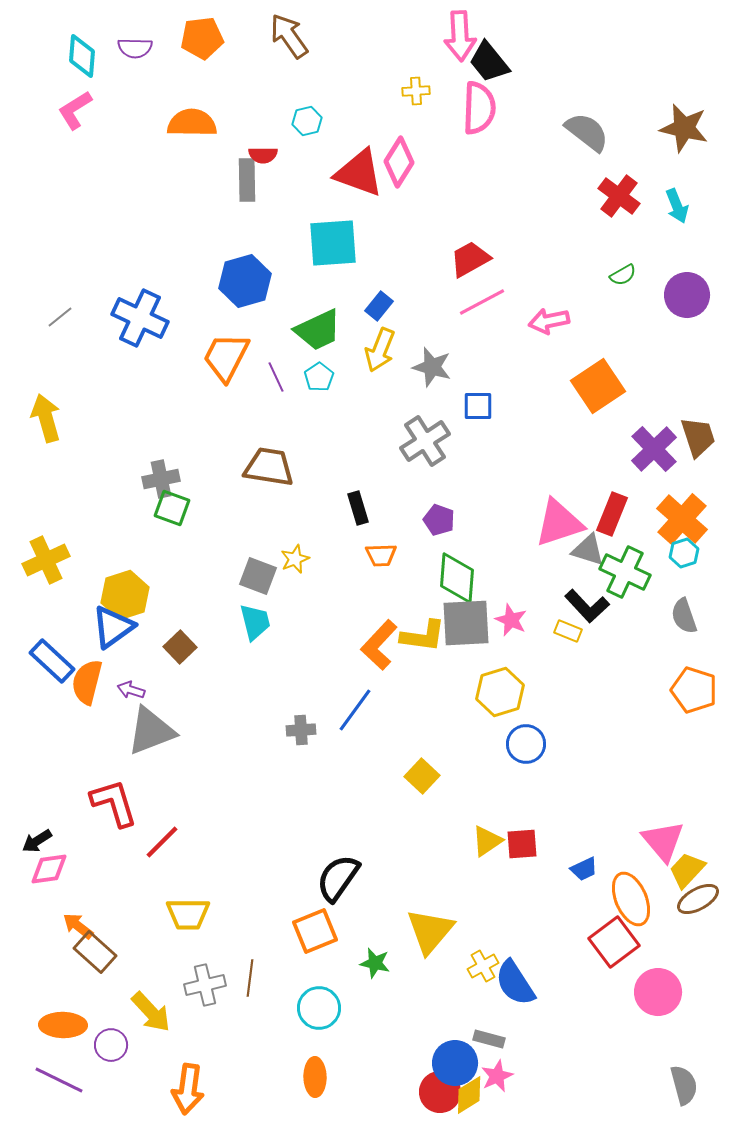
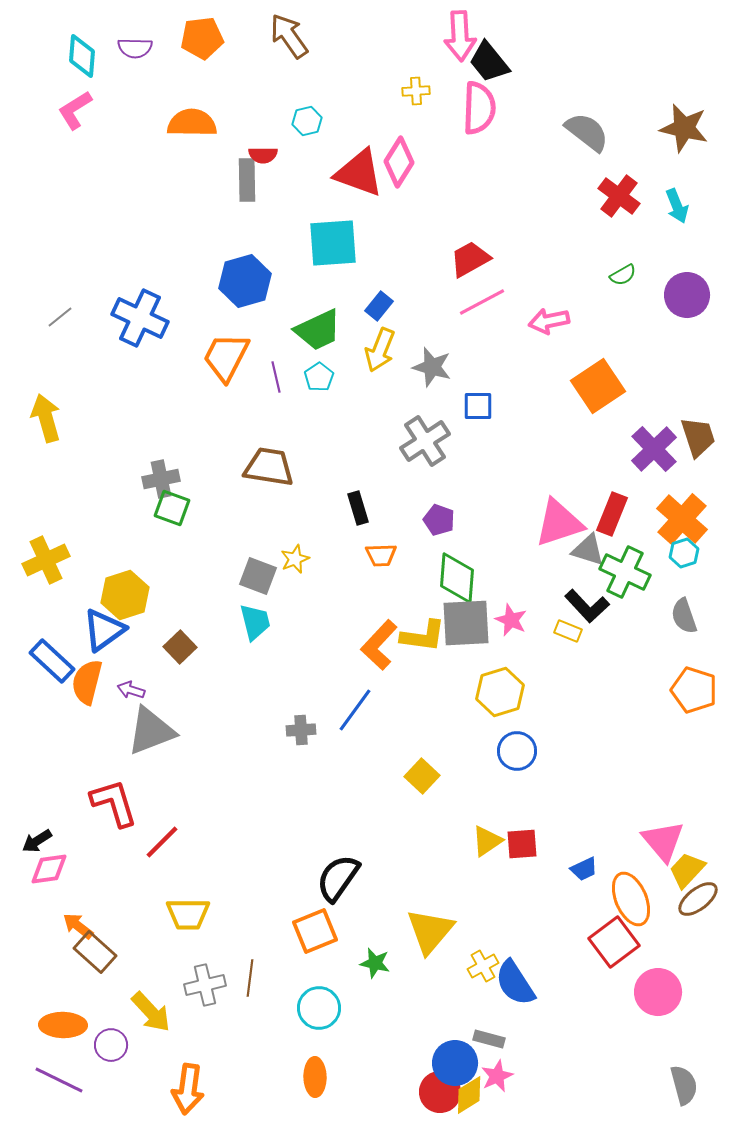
purple line at (276, 377): rotated 12 degrees clockwise
blue triangle at (113, 627): moved 9 px left, 3 px down
blue circle at (526, 744): moved 9 px left, 7 px down
brown ellipse at (698, 899): rotated 9 degrees counterclockwise
